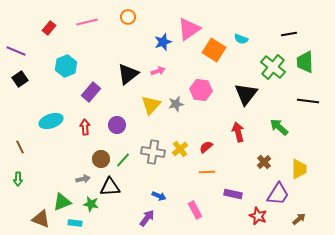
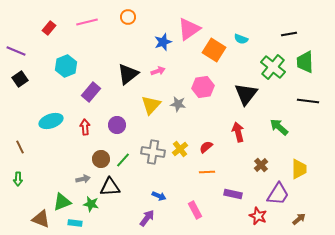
pink hexagon at (201, 90): moved 2 px right, 3 px up; rotated 15 degrees counterclockwise
gray star at (176, 104): moved 2 px right; rotated 21 degrees clockwise
brown cross at (264, 162): moved 3 px left, 3 px down
